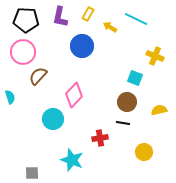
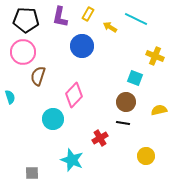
brown semicircle: rotated 24 degrees counterclockwise
brown circle: moved 1 px left
red cross: rotated 21 degrees counterclockwise
yellow circle: moved 2 px right, 4 px down
